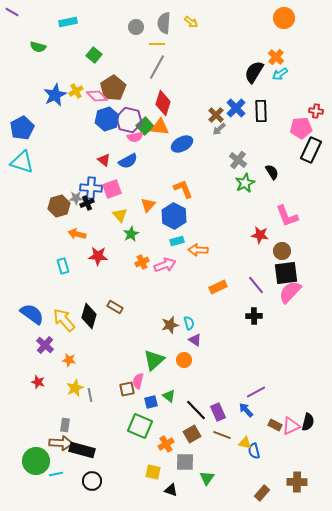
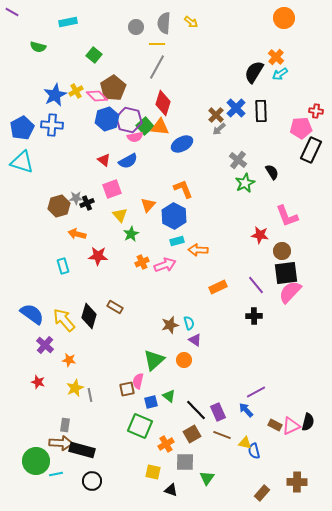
blue cross at (91, 188): moved 39 px left, 63 px up
